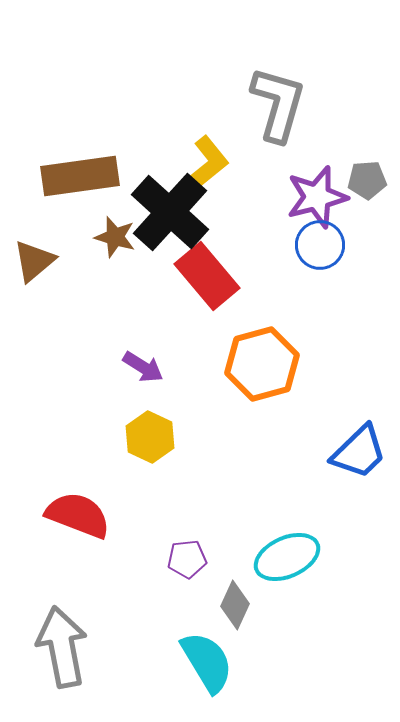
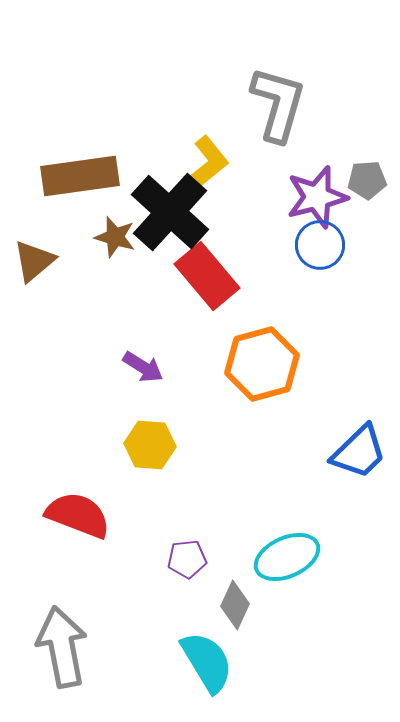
yellow hexagon: moved 8 px down; rotated 21 degrees counterclockwise
